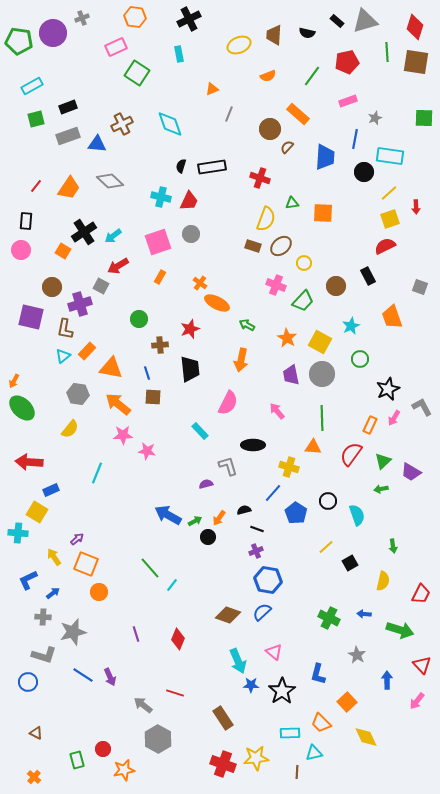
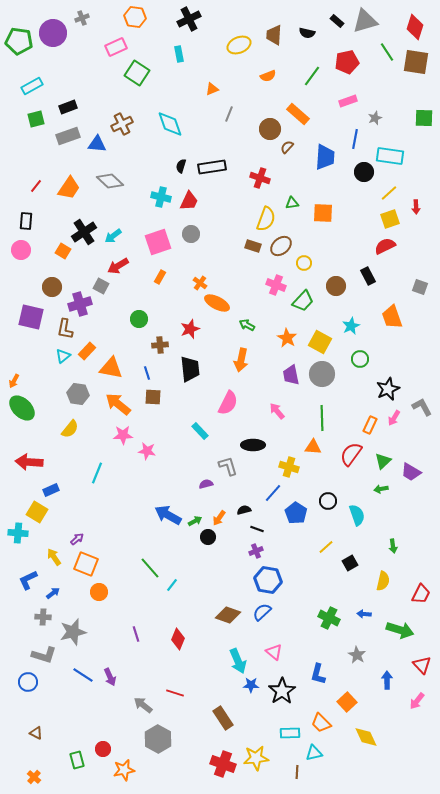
green line at (387, 52): rotated 30 degrees counterclockwise
